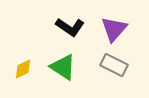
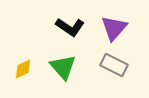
purple triangle: moved 1 px up
green triangle: rotated 16 degrees clockwise
